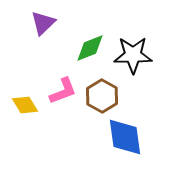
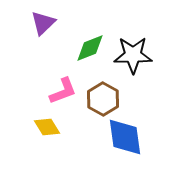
brown hexagon: moved 1 px right, 3 px down
yellow diamond: moved 22 px right, 22 px down
